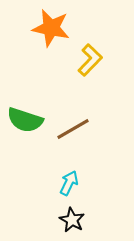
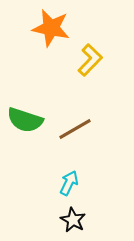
brown line: moved 2 px right
black star: moved 1 px right
